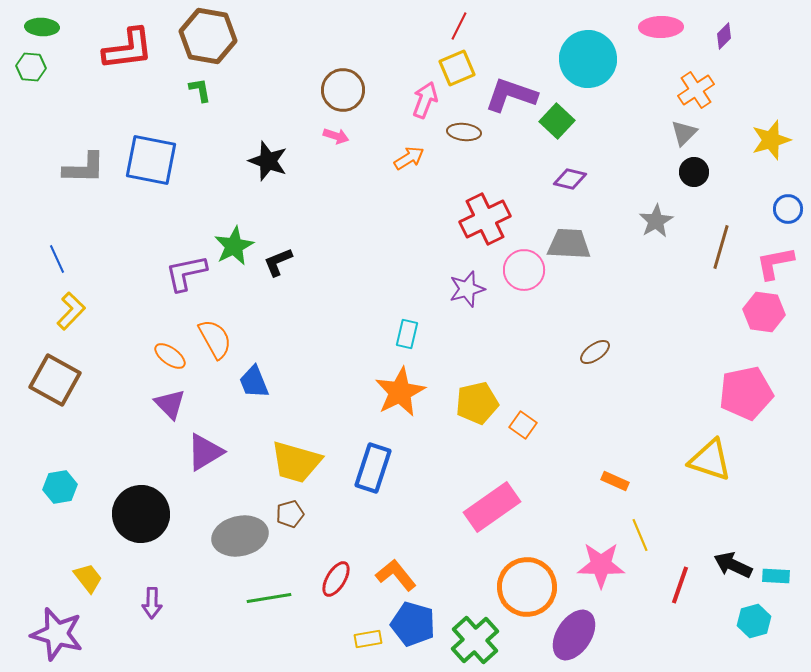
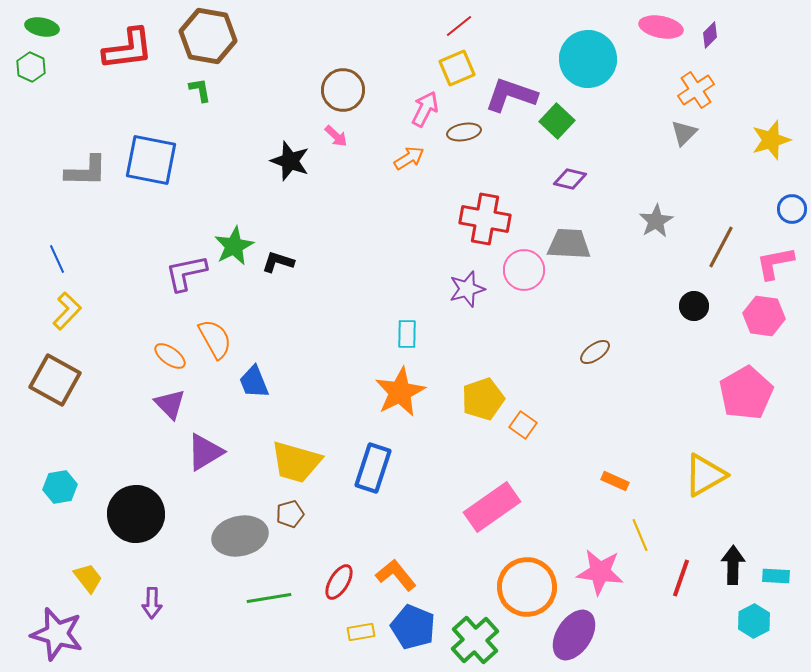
red line at (459, 26): rotated 24 degrees clockwise
green ellipse at (42, 27): rotated 8 degrees clockwise
pink ellipse at (661, 27): rotated 12 degrees clockwise
purple diamond at (724, 36): moved 14 px left, 1 px up
green hexagon at (31, 67): rotated 20 degrees clockwise
pink arrow at (425, 100): moved 9 px down; rotated 6 degrees clockwise
brown ellipse at (464, 132): rotated 16 degrees counterclockwise
pink arrow at (336, 136): rotated 25 degrees clockwise
black star at (268, 161): moved 22 px right
gray L-shape at (84, 168): moved 2 px right, 3 px down
black circle at (694, 172): moved 134 px down
blue circle at (788, 209): moved 4 px right
red cross at (485, 219): rotated 36 degrees clockwise
brown line at (721, 247): rotated 12 degrees clockwise
black L-shape at (278, 262): rotated 40 degrees clockwise
yellow L-shape at (71, 311): moved 4 px left
pink hexagon at (764, 312): moved 4 px down
cyan rectangle at (407, 334): rotated 12 degrees counterclockwise
pink pentagon at (746, 393): rotated 18 degrees counterclockwise
yellow pentagon at (477, 403): moved 6 px right, 4 px up; rotated 6 degrees counterclockwise
yellow triangle at (710, 460): moved 5 px left, 15 px down; rotated 48 degrees counterclockwise
black circle at (141, 514): moved 5 px left
pink star at (601, 565): moved 1 px left, 7 px down; rotated 6 degrees clockwise
black arrow at (733, 565): rotated 66 degrees clockwise
red ellipse at (336, 579): moved 3 px right, 3 px down
red line at (680, 585): moved 1 px right, 7 px up
cyan hexagon at (754, 621): rotated 12 degrees counterclockwise
blue pentagon at (413, 624): moved 3 px down; rotated 6 degrees clockwise
yellow rectangle at (368, 639): moved 7 px left, 7 px up
